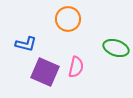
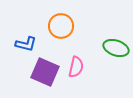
orange circle: moved 7 px left, 7 px down
